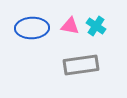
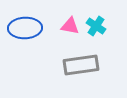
blue ellipse: moved 7 px left
